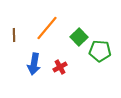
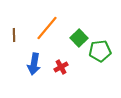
green square: moved 1 px down
green pentagon: rotated 10 degrees counterclockwise
red cross: moved 1 px right
